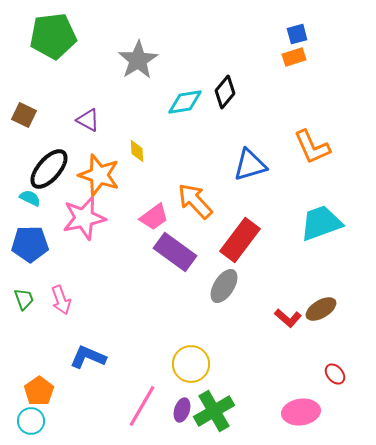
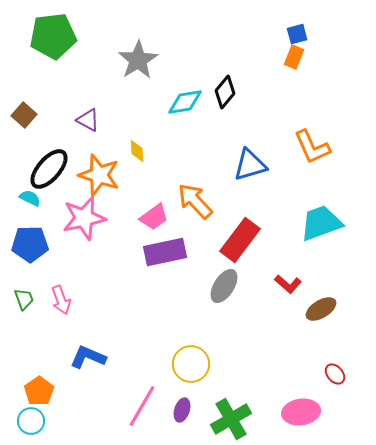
orange rectangle: rotated 50 degrees counterclockwise
brown square: rotated 15 degrees clockwise
purple rectangle: moved 10 px left; rotated 48 degrees counterclockwise
red L-shape: moved 34 px up
green cross: moved 17 px right, 8 px down
